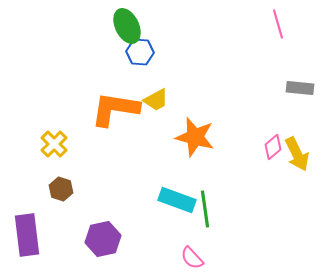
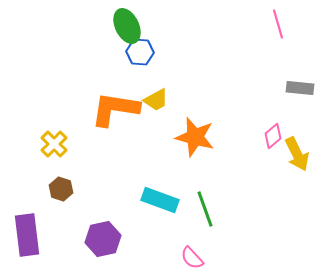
pink diamond: moved 11 px up
cyan rectangle: moved 17 px left
green line: rotated 12 degrees counterclockwise
